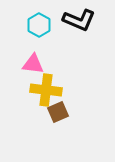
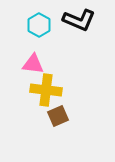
brown square: moved 4 px down
